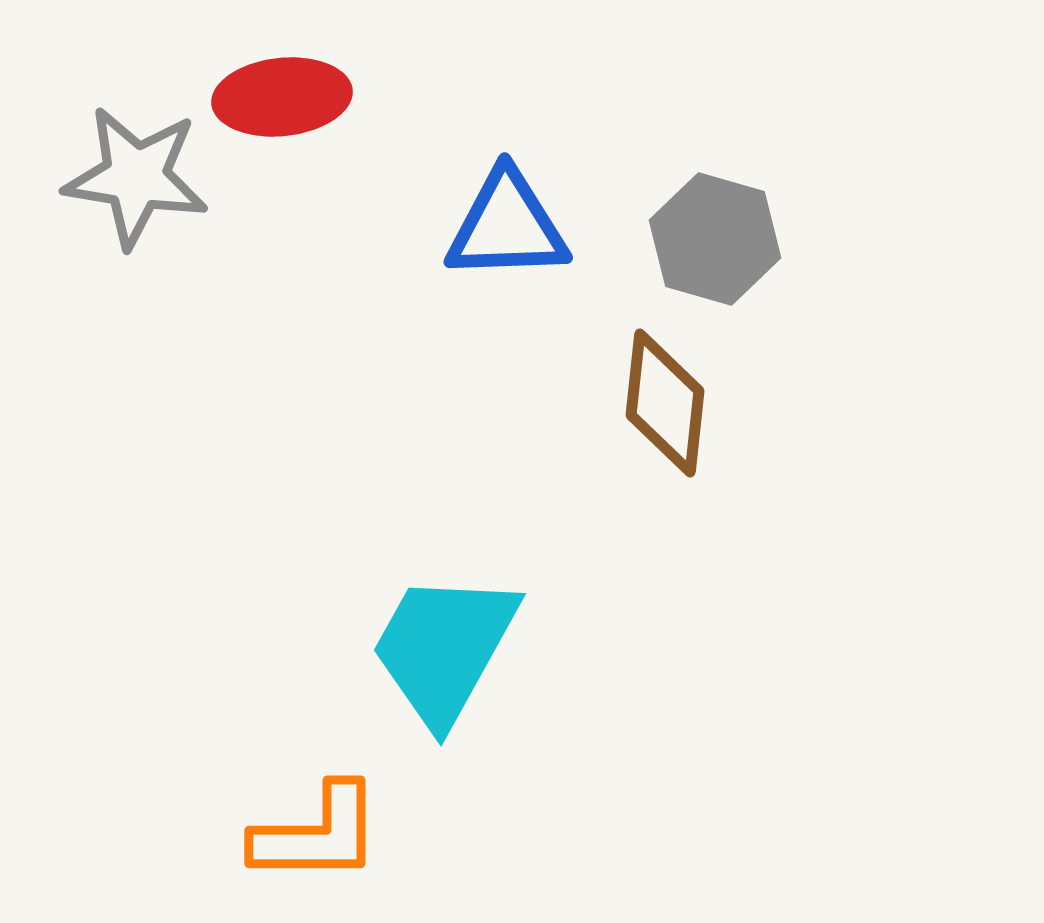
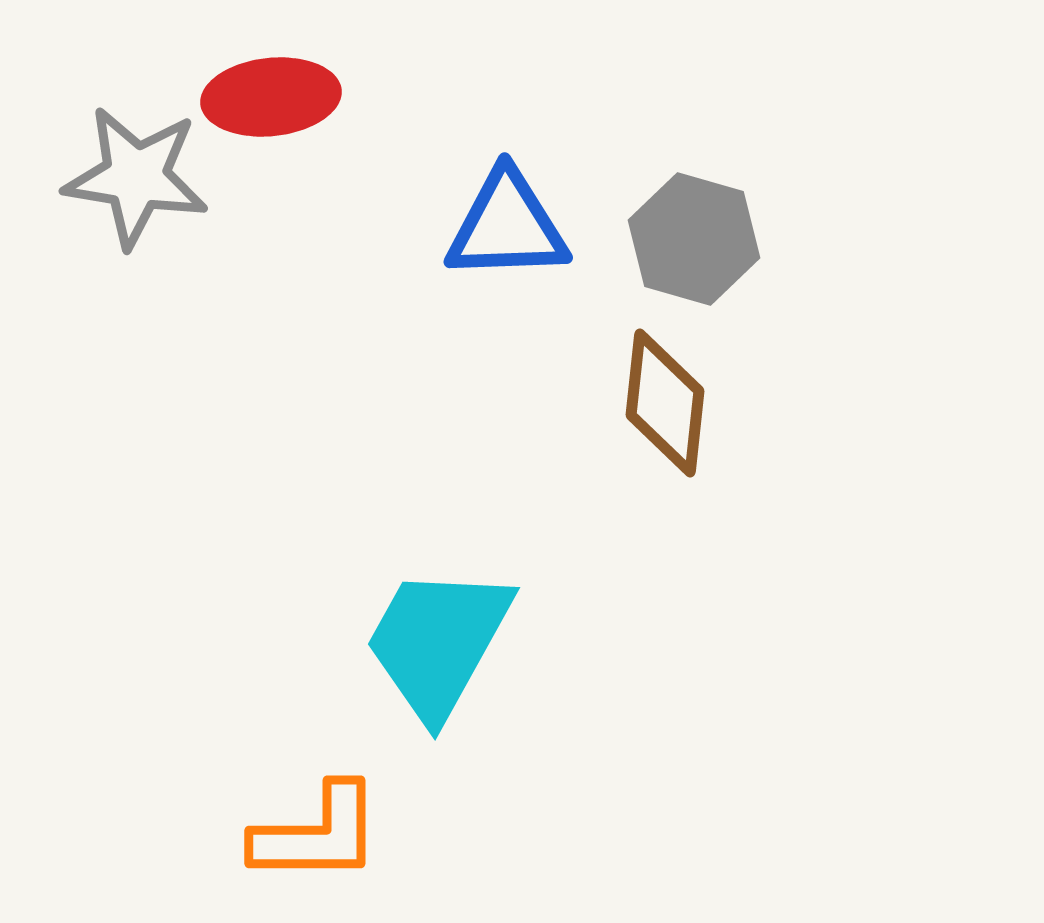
red ellipse: moved 11 px left
gray hexagon: moved 21 px left
cyan trapezoid: moved 6 px left, 6 px up
